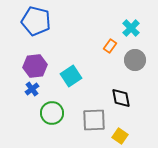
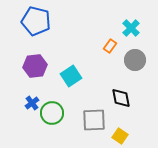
blue cross: moved 14 px down
